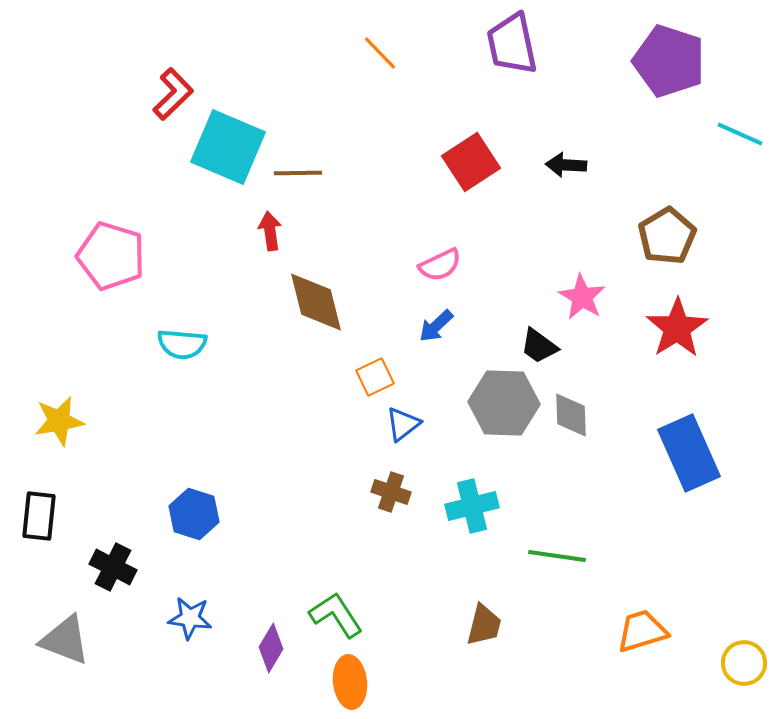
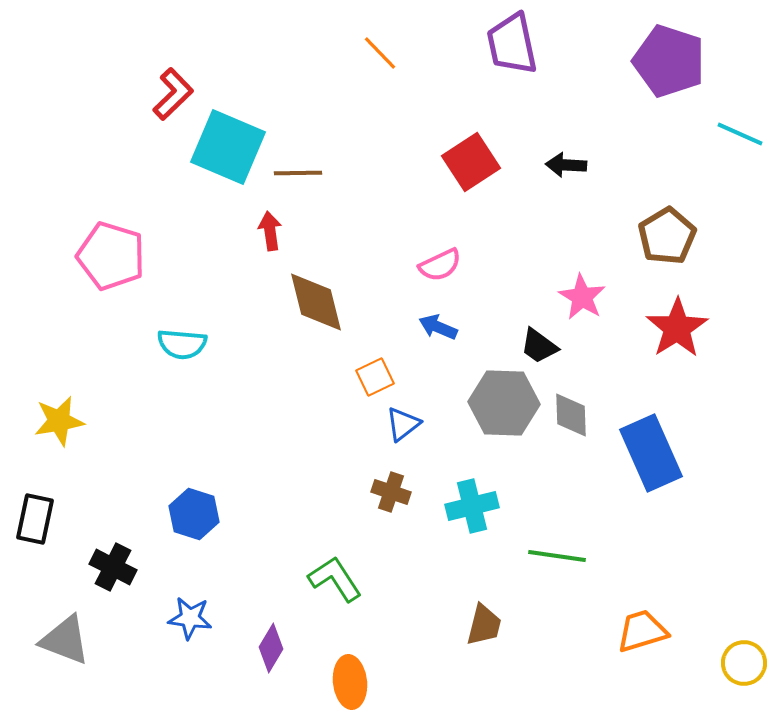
blue arrow: moved 2 px right, 1 px down; rotated 66 degrees clockwise
blue rectangle: moved 38 px left
black rectangle: moved 4 px left, 3 px down; rotated 6 degrees clockwise
green L-shape: moved 1 px left, 36 px up
